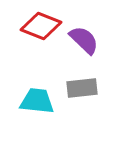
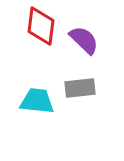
red diamond: rotated 75 degrees clockwise
gray rectangle: moved 2 px left
